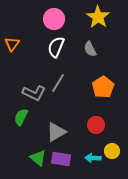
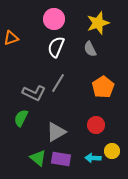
yellow star: moved 6 px down; rotated 20 degrees clockwise
orange triangle: moved 1 px left, 6 px up; rotated 35 degrees clockwise
green semicircle: moved 1 px down
